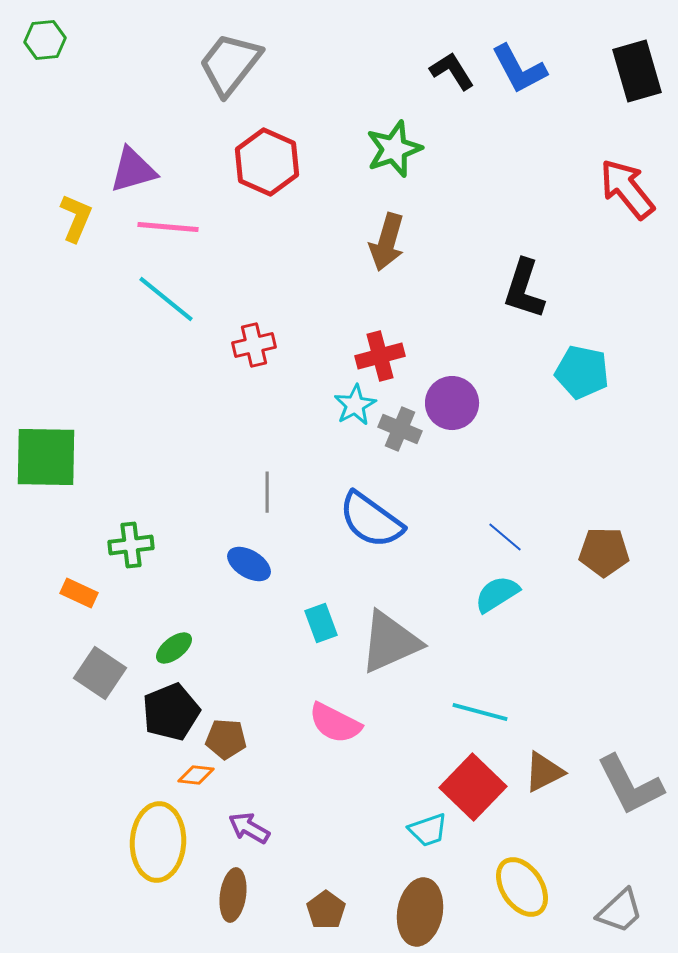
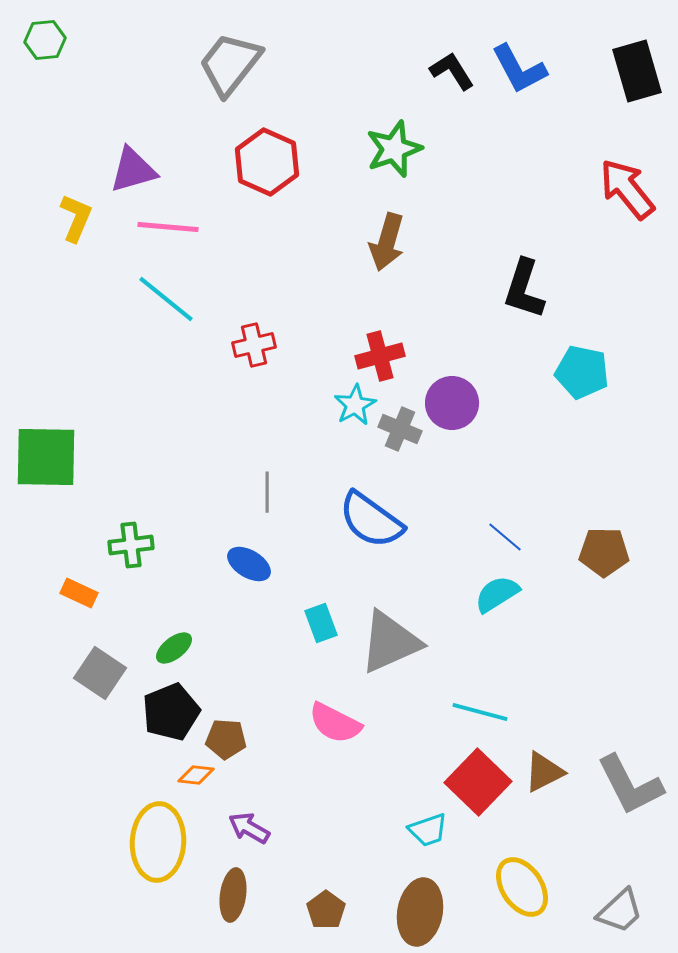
red square at (473, 787): moved 5 px right, 5 px up
